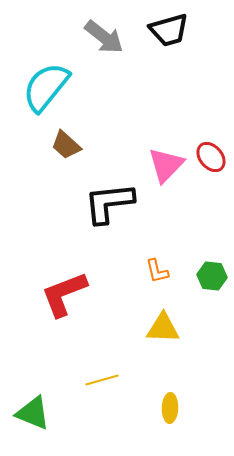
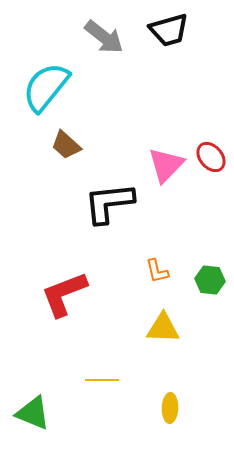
green hexagon: moved 2 px left, 4 px down
yellow line: rotated 16 degrees clockwise
